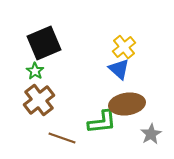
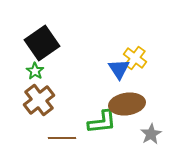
black square: moved 2 px left; rotated 12 degrees counterclockwise
yellow cross: moved 11 px right, 11 px down; rotated 15 degrees counterclockwise
blue triangle: rotated 15 degrees clockwise
brown line: rotated 20 degrees counterclockwise
